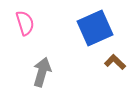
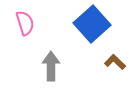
blue square: moved 3 px left, 4 px up; rotated 18 degrees counterclockwise
gray arrow: moved 9 px right, 6 px up; rotated 16 degrees counterclockwise
